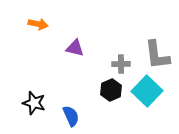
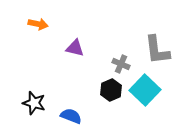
gray L-shape: moved 5 px up
gray cross: rotated 24 degrees clockwise
cyan square: moved 2 px left, 1 px up
blue semicircle: rotated 45 degrees counterclockwise
